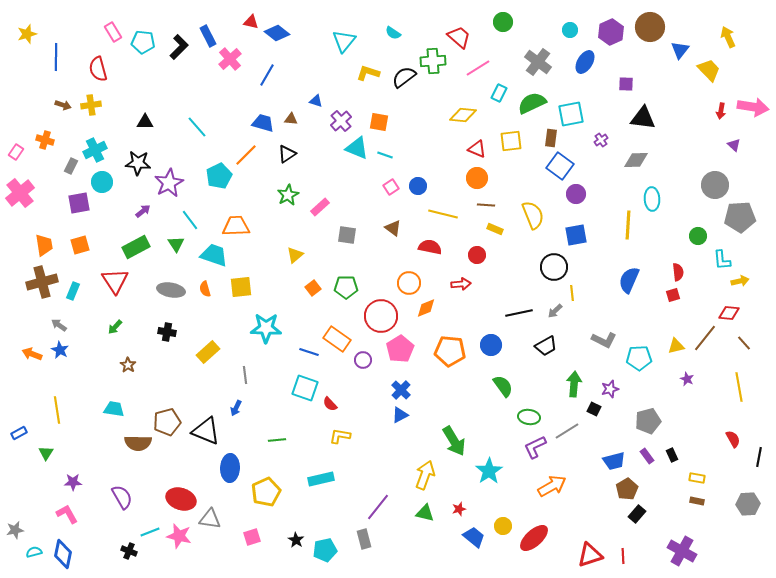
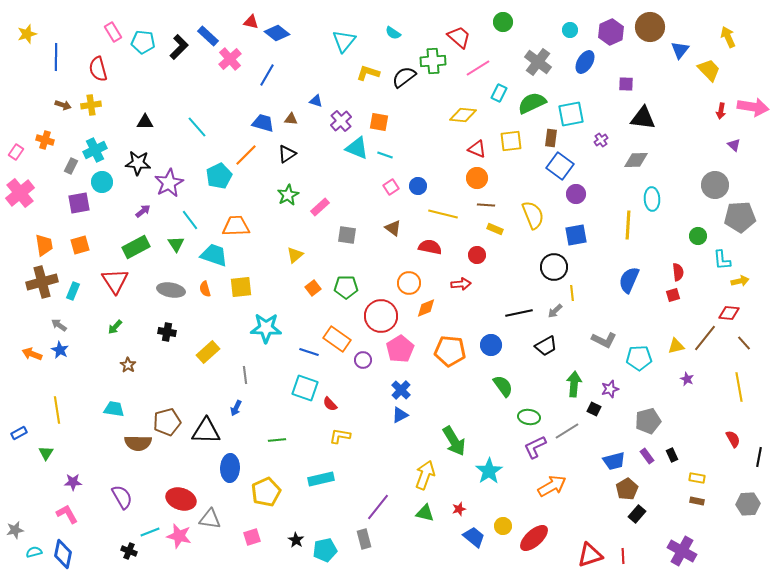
blue rectangle at (208, 36): rotated 20 degrees counterclockwise
black triangle at (206, 431): rotated 20 degrees counterclockwise
